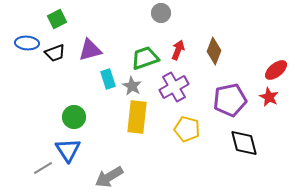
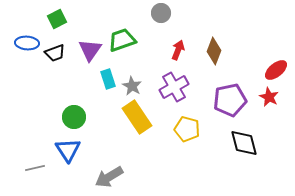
purple triangle: rotated 40 degrees counterclockwise
green trapezoid: moved 23 px left, 18 px up
yellow rectangle: rotated 40 degrees counterclockwise
gray line: moved 8 px left; rotated 18 degrees clockwise
